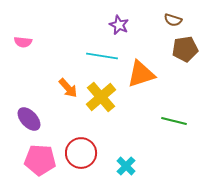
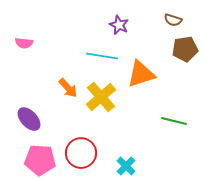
pink semicircle: moved 1 px right, 1 px down
